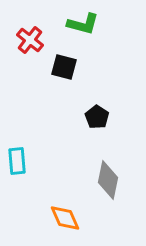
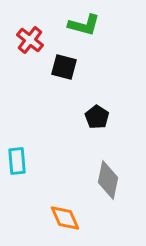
green L-shape: moved 1 px right, 1 px down
